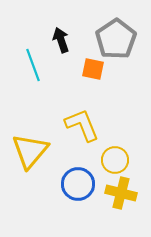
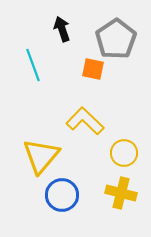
black arrow: moved 1 px right, 11 px up
yellow L-shape: moved 3 px right, 4 px up; rotated 24 degrees counterclockwise
yellow triangle: moved 11 px right, 5 px down
yellow circle: moved 9 px right, 7 px up
blue circle: moved 16 px left, 11 px down
